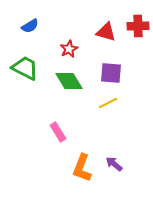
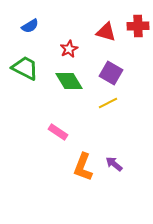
purple square: rotated 25 degrees clockwise
pink rectangle: rotated 24 degrees counterclockwise
orange L-shape: moved 1 px right, 1 px up
